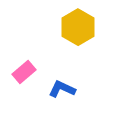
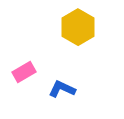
pink rectangle: rotated 10 degrees clockwise
